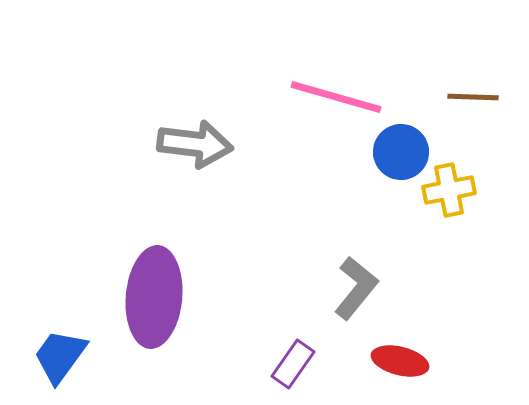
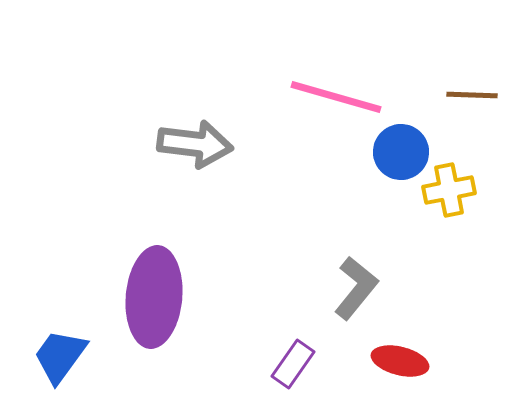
brown line: moved 1 px left, 2 px up
